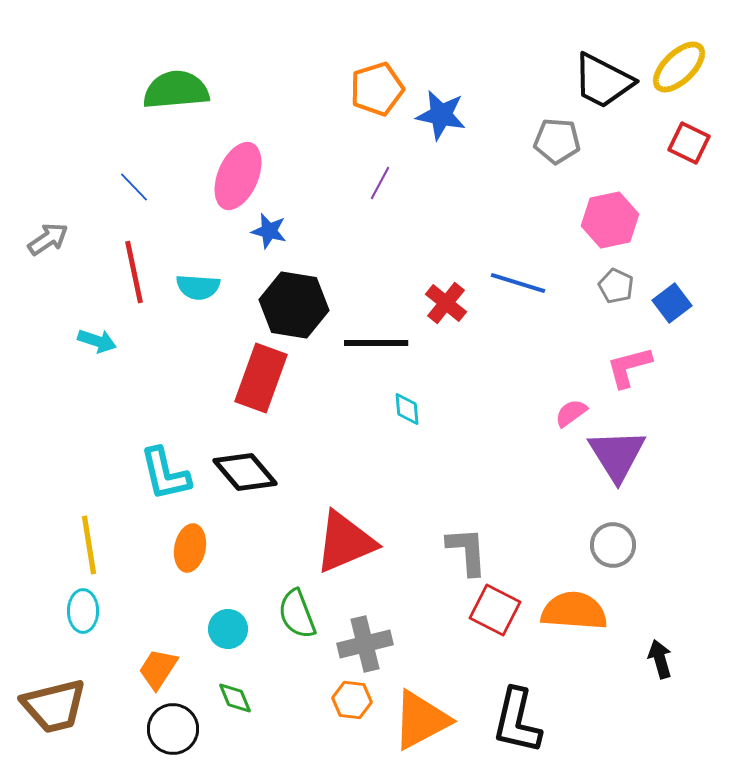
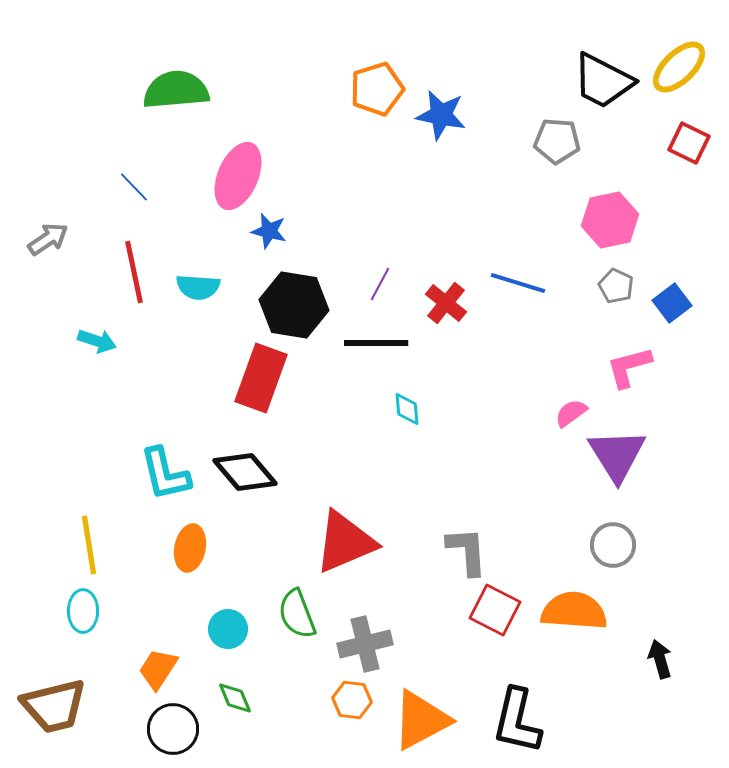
purple line at (380, 183): moved 101 px down
